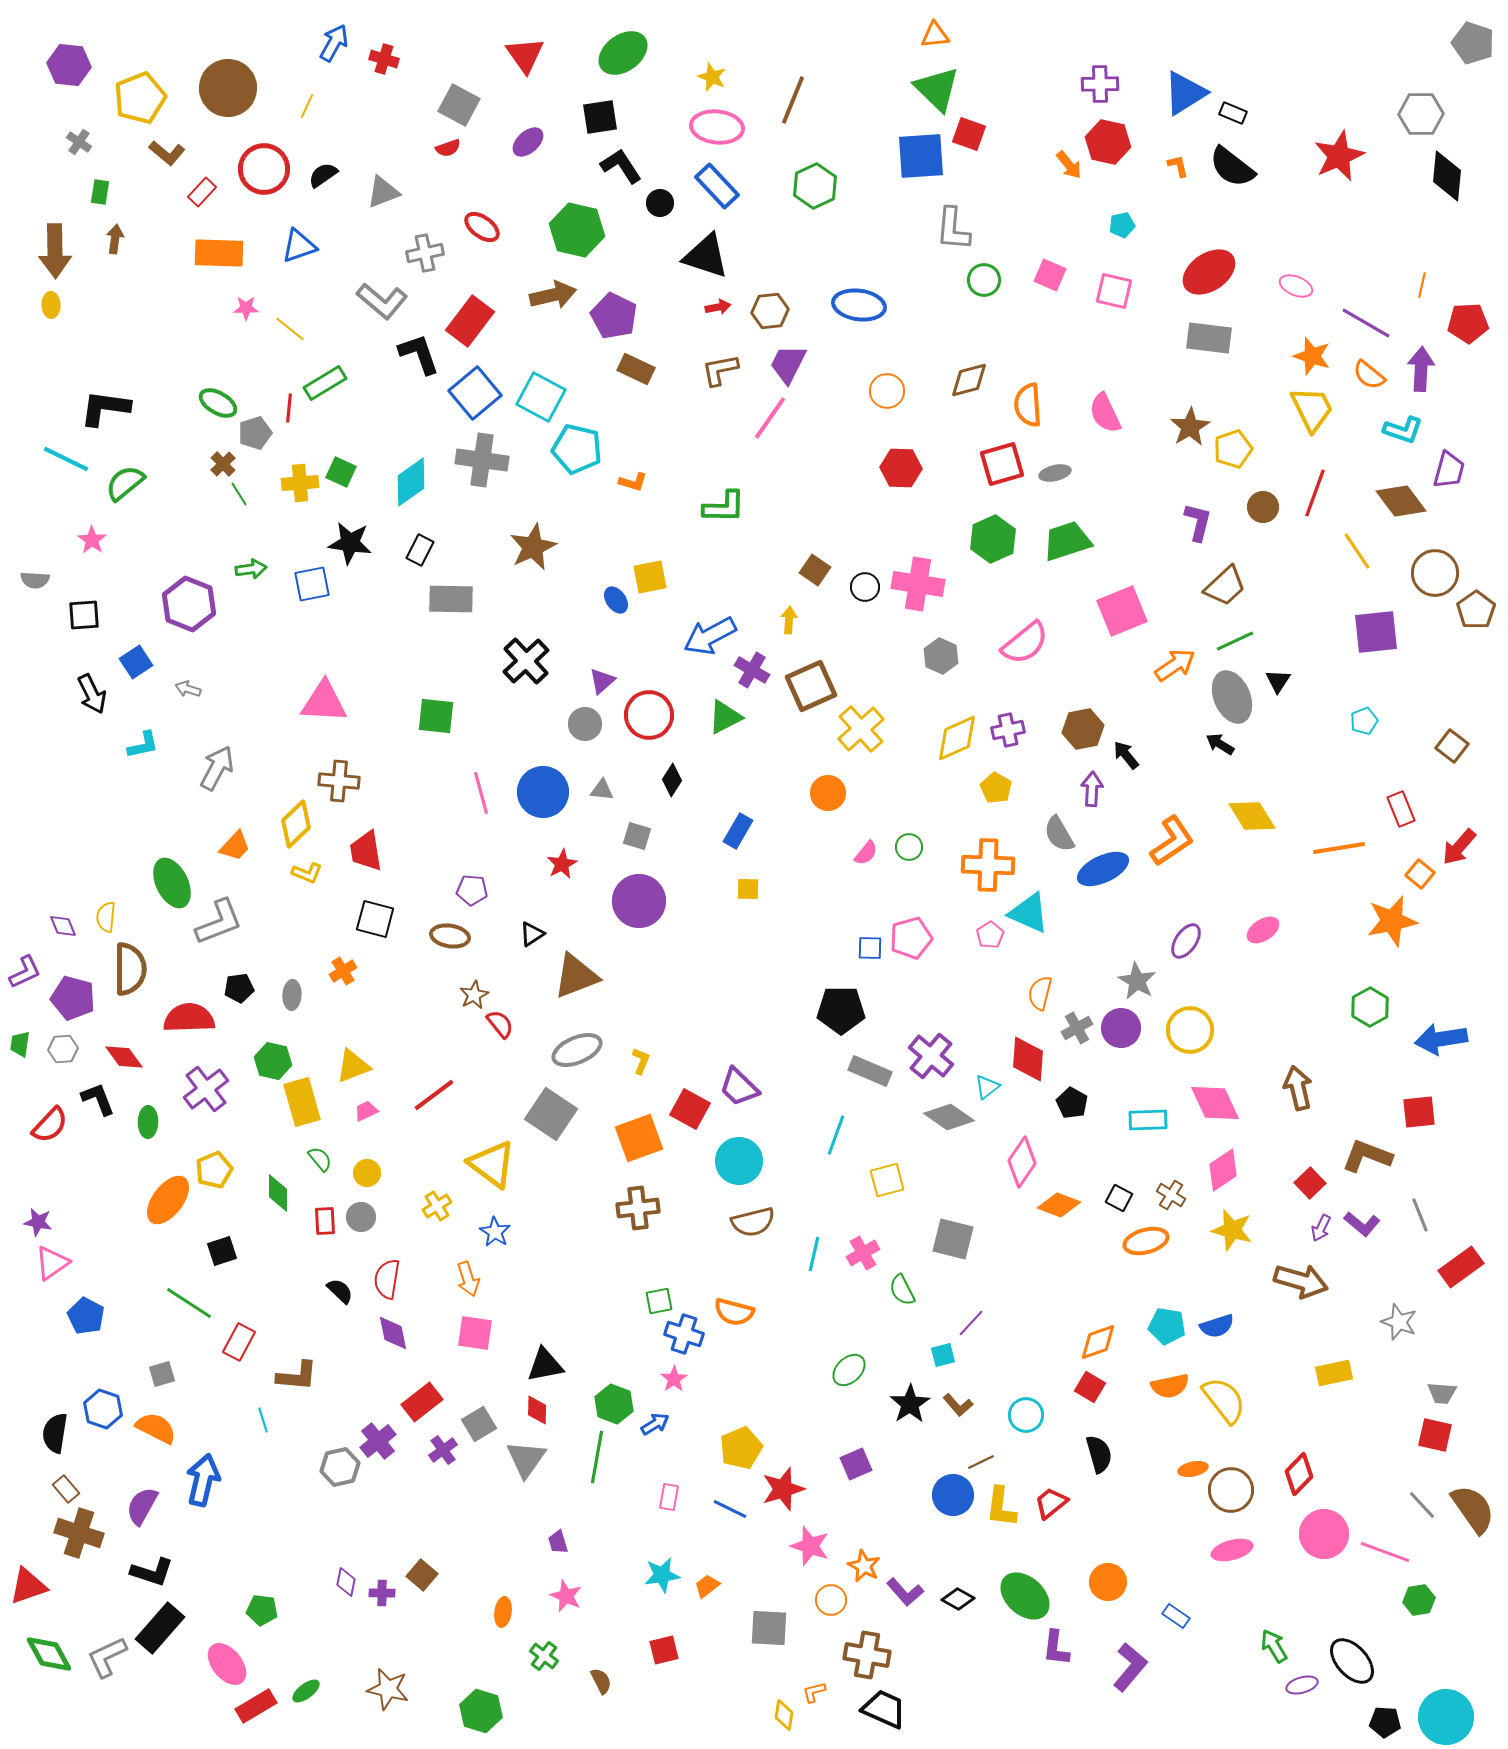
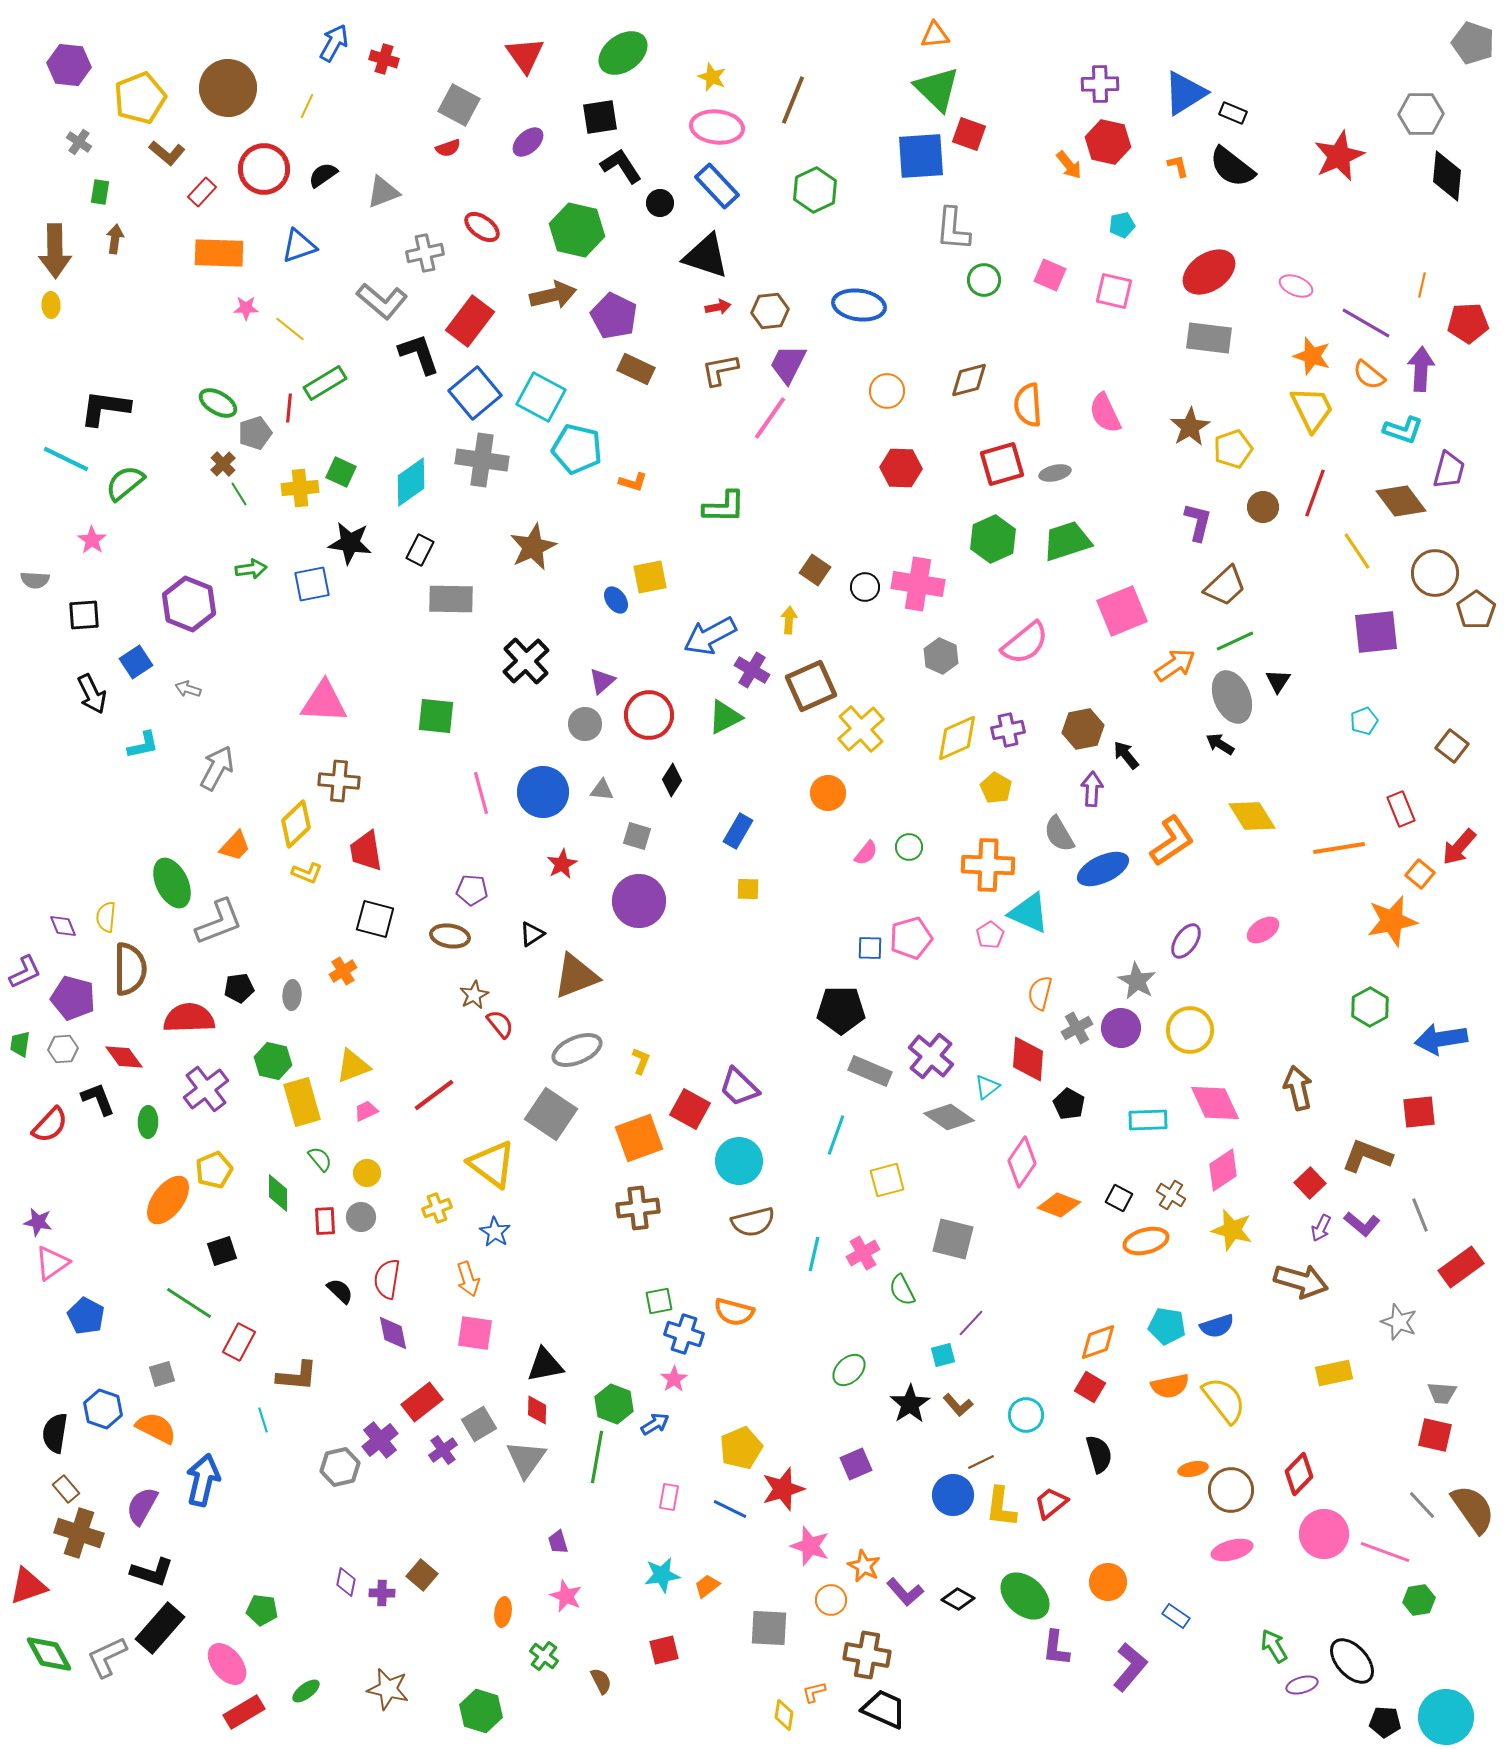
green hexagon at (815, 186): moved 4 px down
yellow cross at (300, 483): moved 5 px down
black pentagon at (1072, 1103): moved 3 px left, 1 px down
yellow cross at (437, 1206): moved 2 px down; rotated 12 degrees clockwise
purple cross at (378, 1441): moved 2 px right, 1 px up
red rectangle at (256, 1706): moved 12 px left, 6 px down
